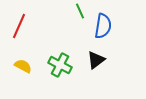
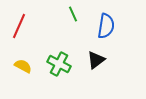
green line: moved 7 px left, 3 px down
blue semicircle: moved 3 px right
green cross: moved 1 px left, 1 px up
